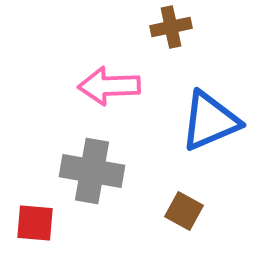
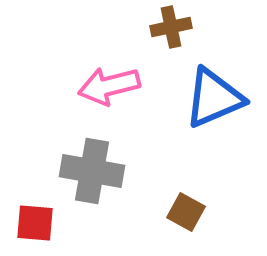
pink arrow: rotated 12 degrees counterclockwise
blue triangle: moved 4 px right, 23 px up
brown square: moved 2 px right, 1 px down
